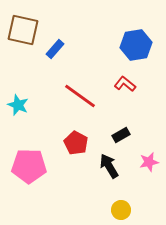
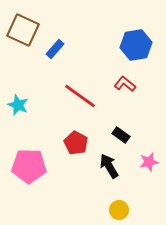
brown square: rotated 12 degrees clockwise
black rectangle: rotated 66 degrees clockwise
yellow circle: moved 2 px left
